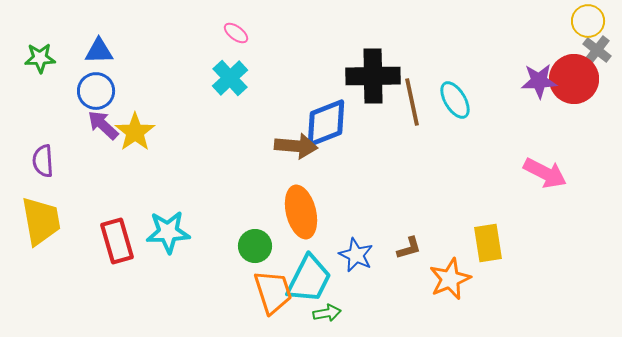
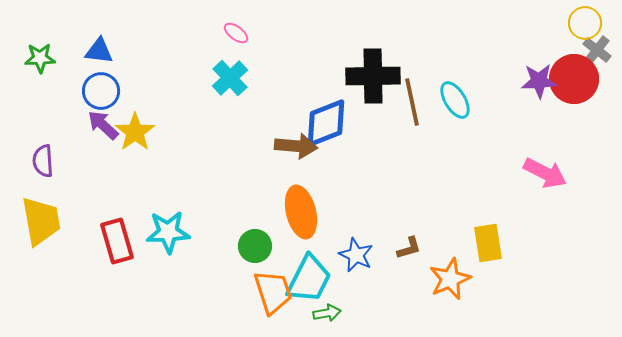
yellow circle: moved 3 px left, 2 px down
blue triangle: rotated 8 degrees clockwise
blue circle: moved 5 px right
